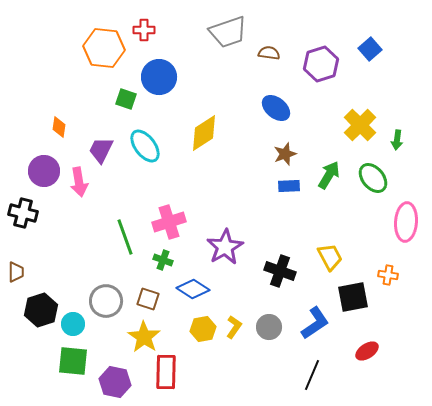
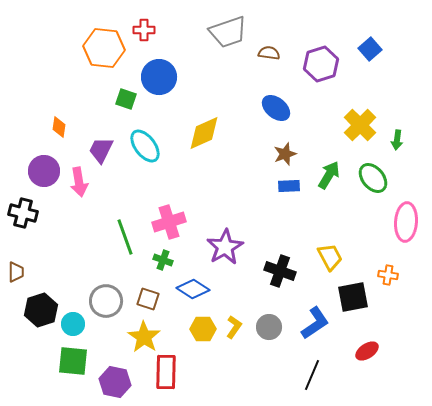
yellow diamond at (204, 133): rotated 9 degrees clockwise
yellow hexagon at (203, 329): rotated 10 degrees clockwise
